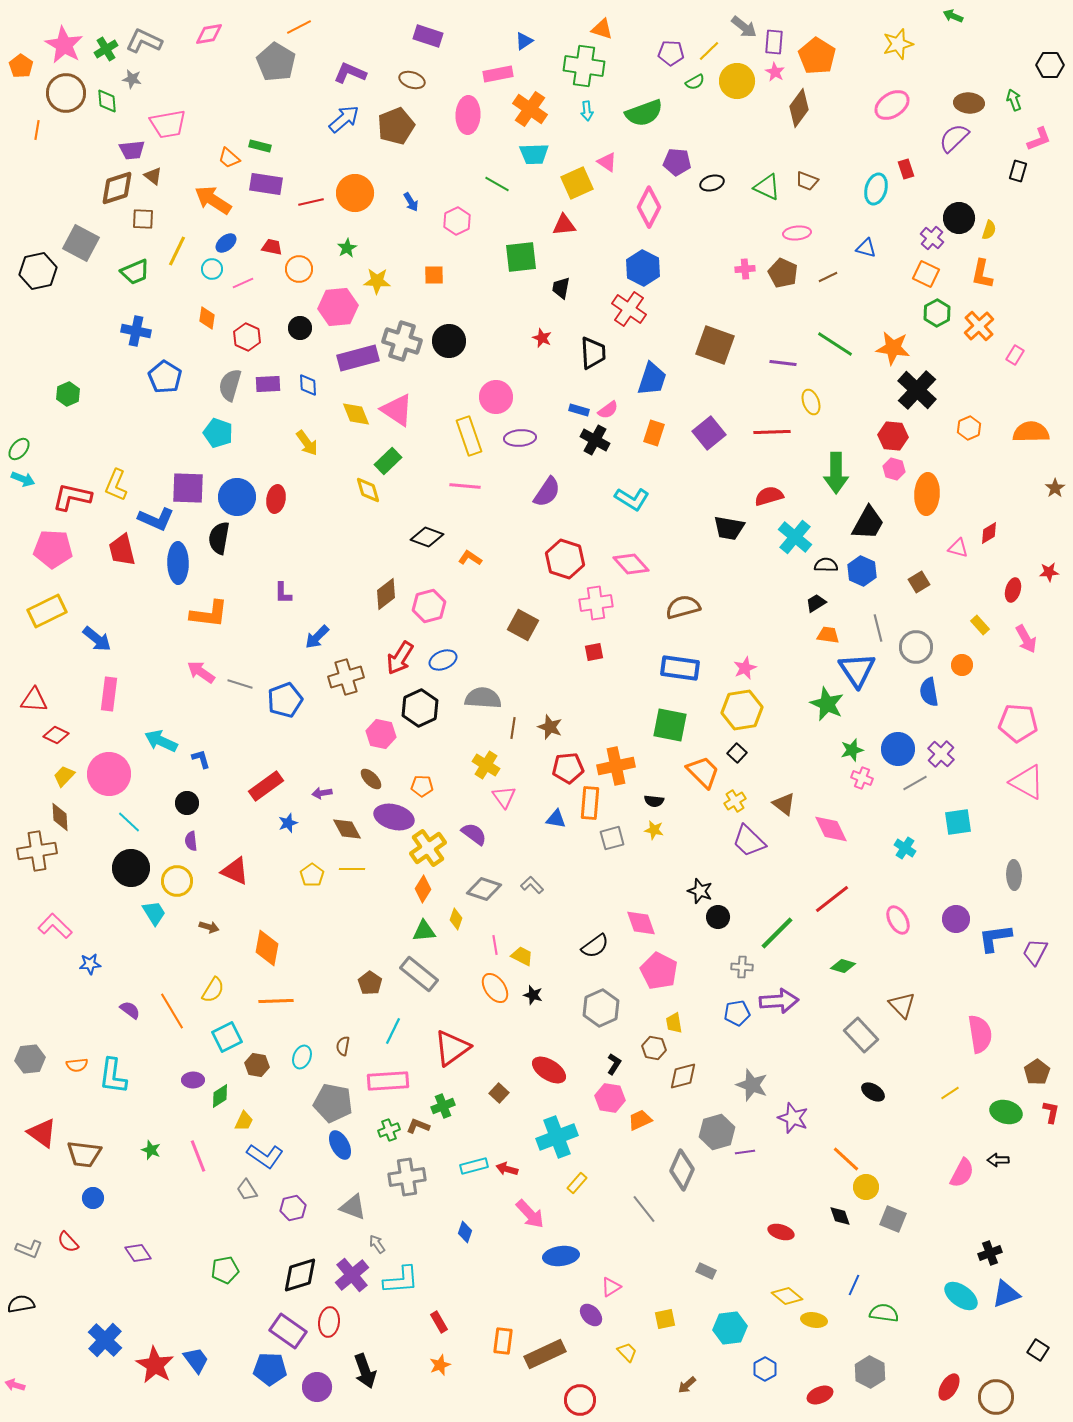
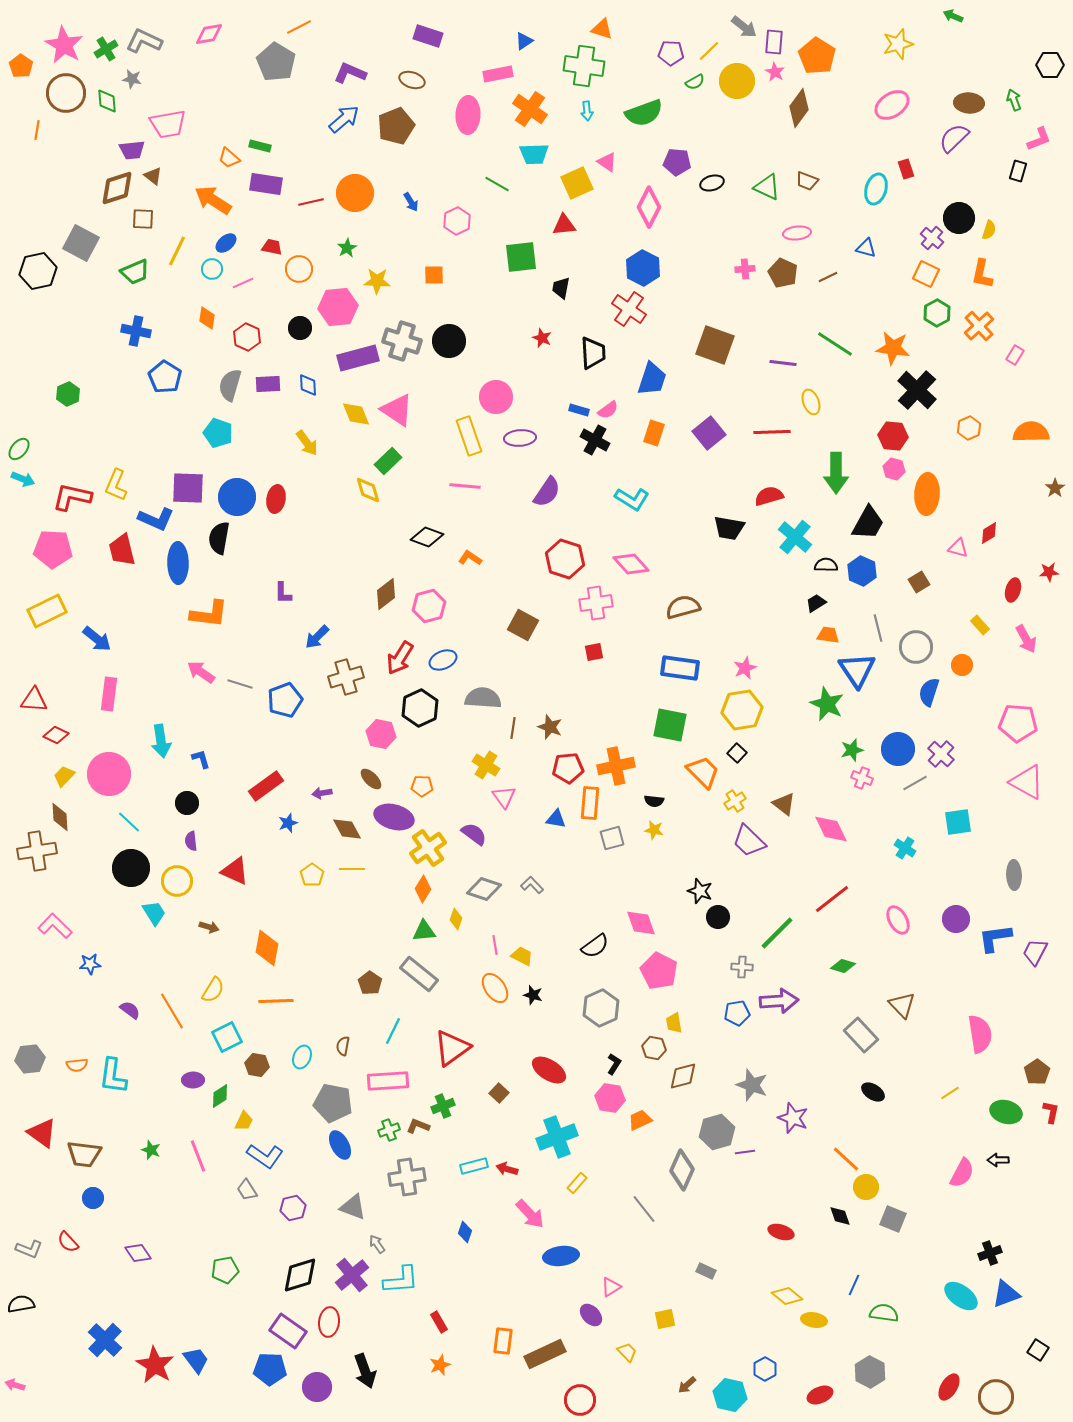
blue semicircle at (929, 692): rotated 28 degrees clockwise
cyan arrow at (161, 741): rotated 124 degrees counterclockwise
cyan hexagon at (730, 1328): moved 67 px down; rotated 20 degrees clockwise
